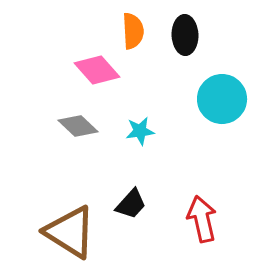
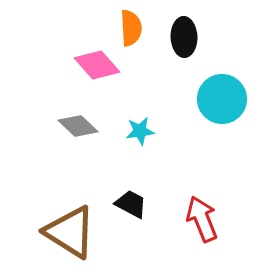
orange semicircle: moved 2 px left, 3 px up
black ellipse: moved 1 px left, 2 px down
pink diamond: moved 5 px up
black trapezoid: rotated 104 degrees counterclockwise
red arrow: rotated 9 degrees counterclockwise
